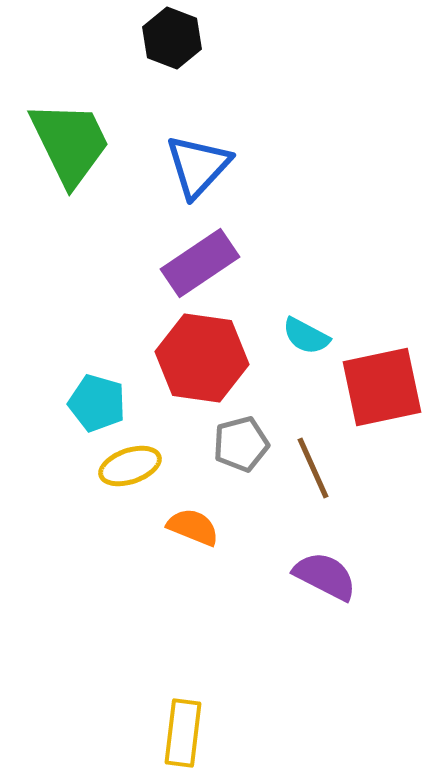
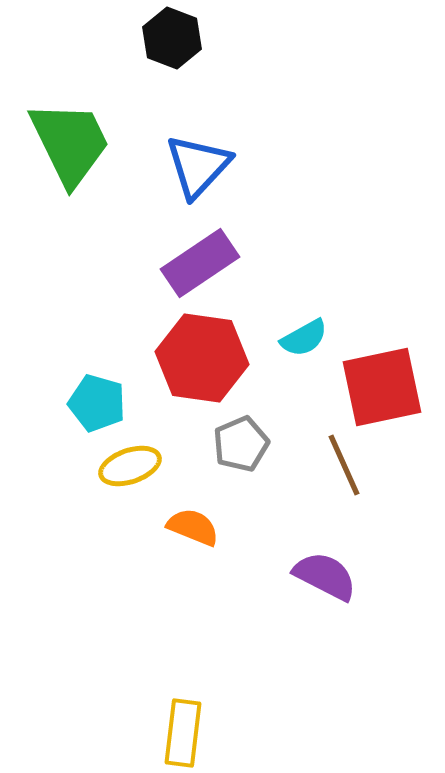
cyan semicircle: moved 2 px left, 2 px down; rotated 57 degrees counterclockwise
gray pentagon: rotated 8 degrees counterclockwise
brown line: moved 31 px right, 3 px up
